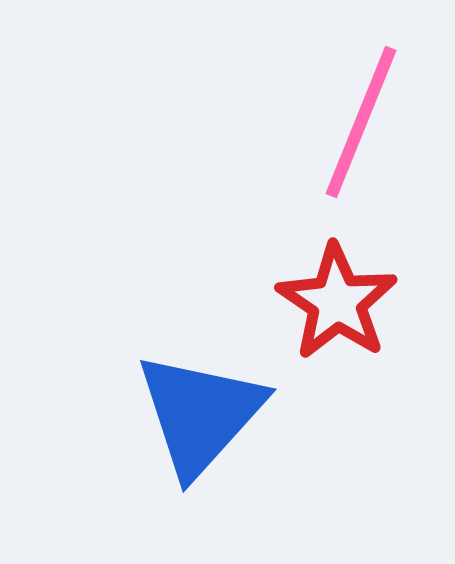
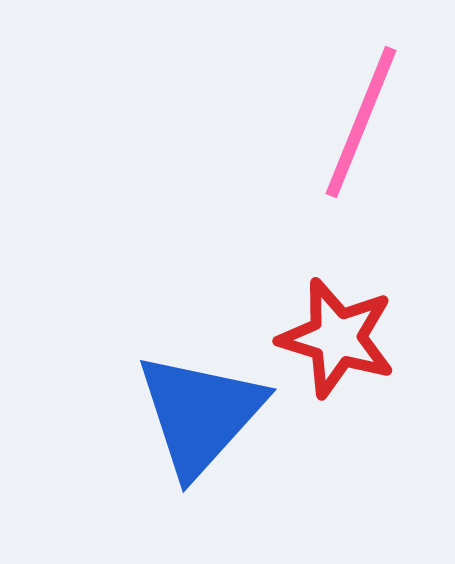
red star: moved 36 px down; rotated 17 degrees counterclockwise
